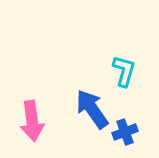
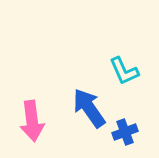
cyan L-shape: rotated 140 degrees clockwise
blue arrow: moved 3 px left, 1 px up
